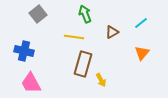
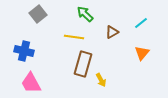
green arrow: rotated 24 degrees counterclockwise
